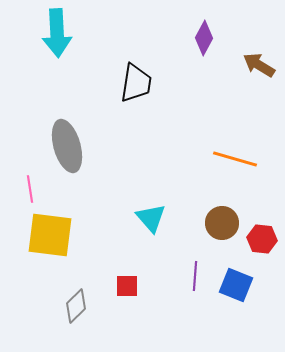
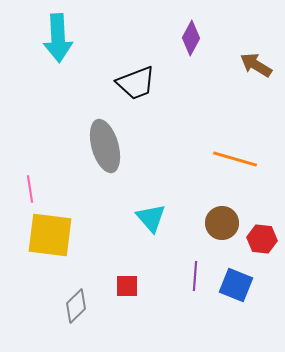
cyan arrow: moved 1 px right, 5 px down
purple diamond: moved 13 px left
brown arrow: moved 3 px left
black trapezoid: rotated 60 degrees clockwise
gray ellipse: moved 38 px right
